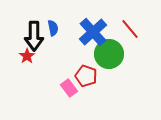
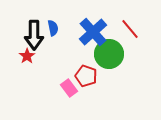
black arrow: moved 1 px up
